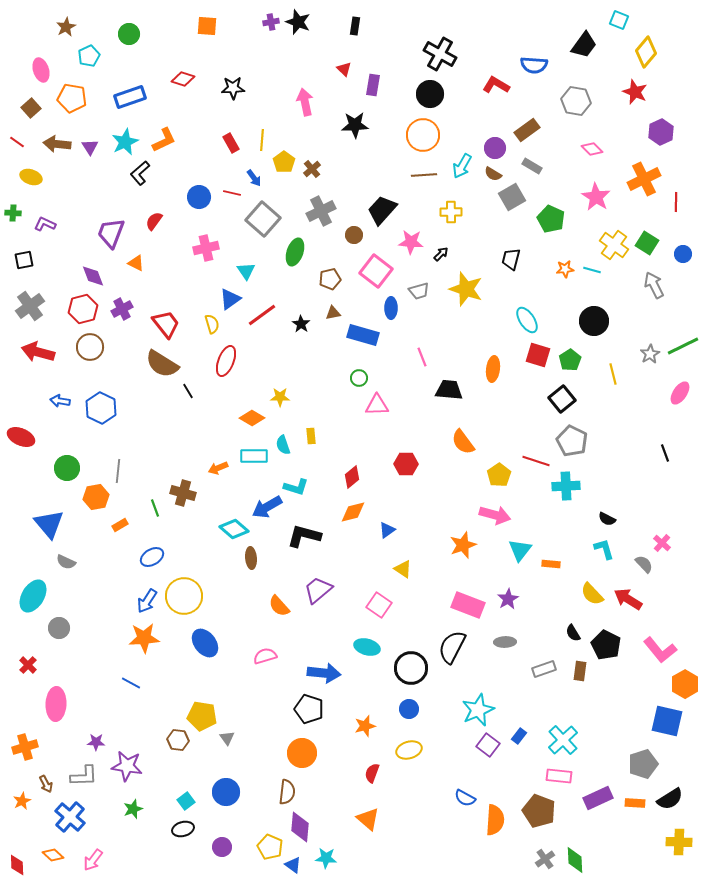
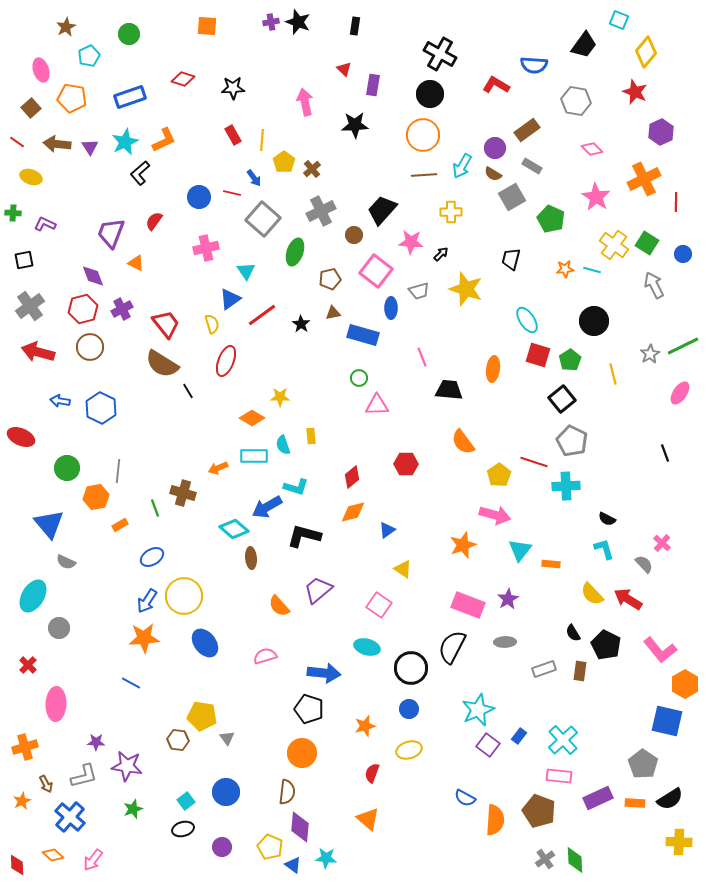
red rectangle at (231, 143): moved 2 px right, 8 px up
red line at (536, 461): moved 2 px left, 1 px down
gray pentagon at (643, 764): rotated 20 degrees counterclockwise
gray L-shape at (84, 776): rotated 12 degrees counterclockwise
